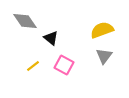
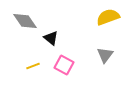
yellow semicircle: moved 6 px right, 13 px up
gray triangle: moved 1 px right, 1 px up
yellow line: rotated 16 degrees clockwise
